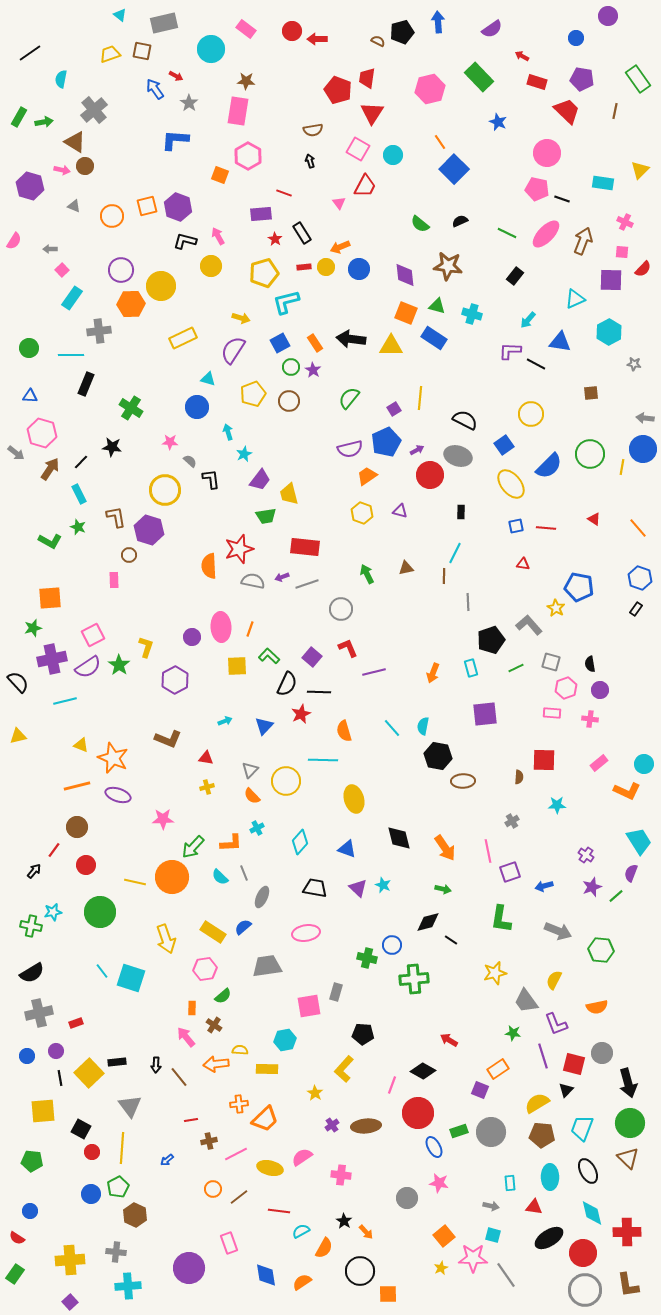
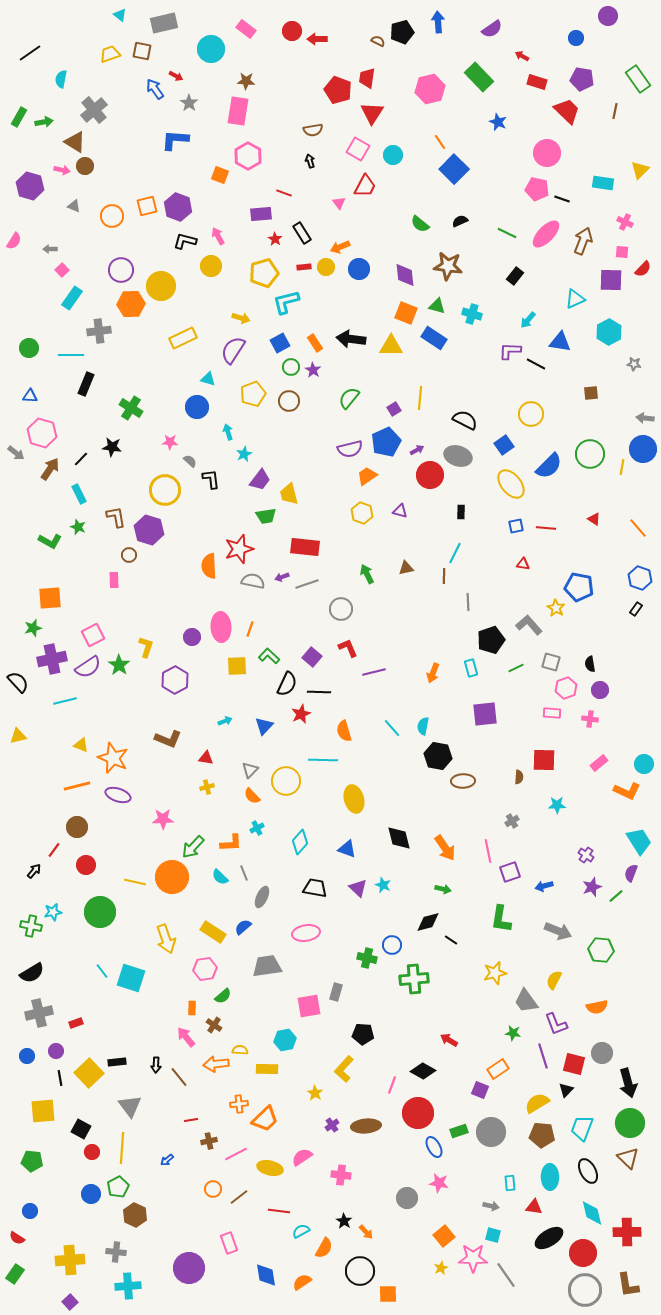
black line at (81, 462): moved 3 px up
